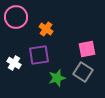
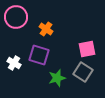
purple square: rotated 25 degrees clockwise
